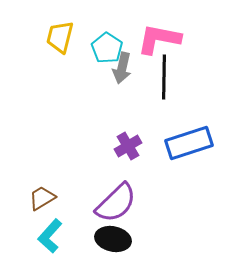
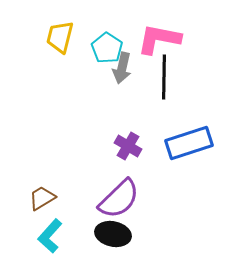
purple cross: rotated 28 degrees counterclockwise
purple semicircle: moved 3 px right, 4 px up
black ellipse: moved 5 px up
